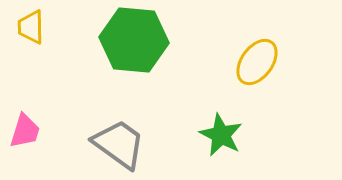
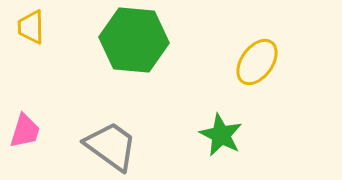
gray trapezoid: moved 8 px left, 2 px down
